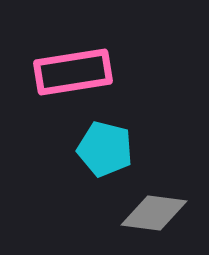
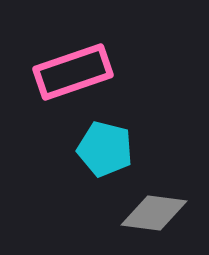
pink rectangle: rotated 10 degrees counterclockwise
